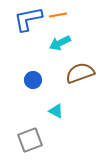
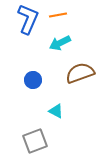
blue L-shape: rotated 124 degrees clockwise
gray square: moved 5 px right, 1 px down
